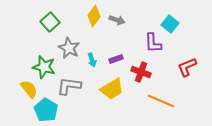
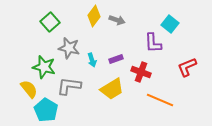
gray star: rotated 15 degrees counterclockwise
orange line: moved 1 px left, 1 px up
